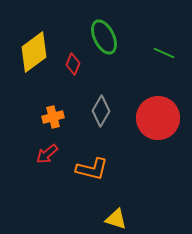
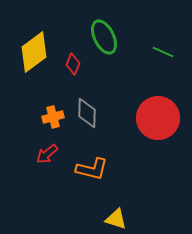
green line: moved 1 px left, 1 px up
gray diamond: moved 14 px left, 2 px down; rotated 28 degrees counterclockwise
